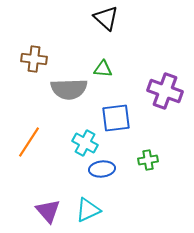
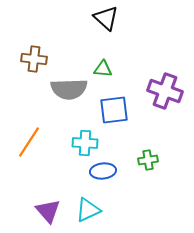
blue square: moved 2 px left, 8 px up
cyan cross: rotated 25 degrees counterclockwise
blue ellipse: moved 1 px right, 2 px down
